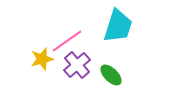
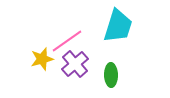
purple cross: moved 2 px left, 1 px up
green ellipse: rotated 45 degrees clockwise
